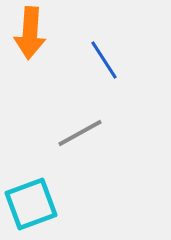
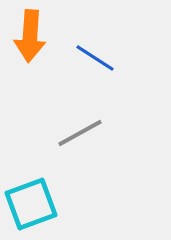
orange arrow: moved 3 px down
blue line: moved 9 px left, 2 px up; rotated 24 degrees counterclockwise
